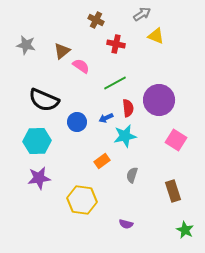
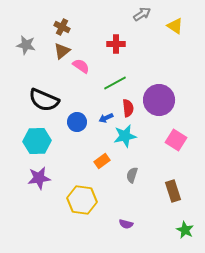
brown cross: moved 34 px left, 7 px down
yellow triangle: moved 19 px right, 10 px up; rotated 12 degrees clockwise
red cross: rotated 12 degrees counterclockwise
